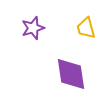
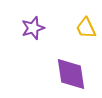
yellow trapezoid: rotated 10 degrees counterclockwise
